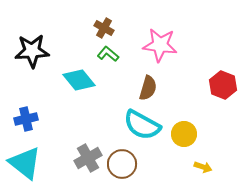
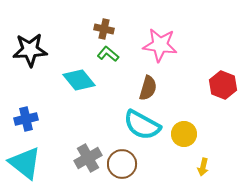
brown cross: moved 1 px down; rotated 18 degrees counterclockwise
black star: moved 2 px left, 1 px up
yellow arrow: rotated 84 degrees clockwise
